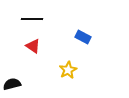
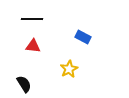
red triangle: rotated 28 degrees counterclockwise
yellow star: moved 1 px right, 1 px up
black semicircle: moved 12 px right; rotated 72 degrees clockwise
